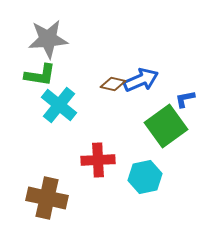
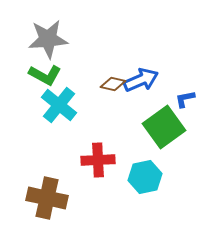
green L-shape: moved 5 px right; rotated 20 degrees clockwise
green square: moved 2 px left, 1 px down
